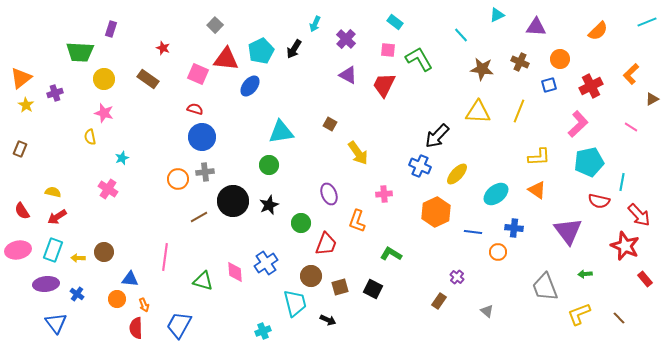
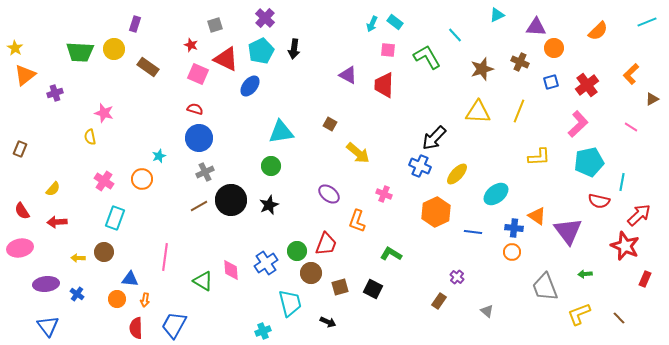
cyan arrow at (315, 24): moved 57 px right
gray square at (215, 25): rotated 28 degrees clockwise
purple rectangle at (111, 29): moved 24 px right, 5 px up
cyan line at (461, 35): moved 6 px left
purple cross at (346, 39): moved 81 px left, 21 px up
red star at (163, 48): moved 28 px right, 3 px up
black arrow at (294, 49): rotated 24 degrees counterclockwise
red triangle at (226, 59): rotated 20 degrees clockwise
green L-shape at (419, 59): moved 8 px right, 2 px up
orange circle at (560, 59): moved 6 px left, 11 px up
brown star at (482, 69): rotated 25 degrees counterclockwise
orange triangle at (21, 78): moved 4 px right, 3 px up
yellow circle at (104, 79): moved 10 px right, 30 px up
brown rectangle at (148, 79): moved 12 px up
red trapezoid at (384, 85): rotated 24 degrees counterclockwise
blue square at (549, 85): moved 2 px right, 3 px up
red cross at (591, 86): moved 4 px left, 1 px up; rotated 10 degrees counterclockwise
yellow star at (26, 105): moved 11 px left, 57 px up
black arrow at (437, 136): moved 3 px left, 2 px down
blue circle at (202, 137): moved 3 px left, 1 px down
yellow arrow at (358, 153): rotated 15 degrees counterclockwise
cyan star at (122, 158): moved 37 px right, 2 px up
green circle at (269, 165): moved 2 px right, 1 px down
gray cross at (205, 172): rotated 18 degrees counterclockwise
orange circle at (178, 179): moved 36 px left
pink cross at (108, 189): moved 4 px left, 8 px up
orange triangle at (537, 190): moved 26 px down
yellow semicircle at (53, 192): moved 3 px up; rotated 119 degrees clockwise
purple ellipse at (329, 194): rotated 30 degrees counterclockwise
pink cross at (384, 194): rotated 28 degrees clockwise
black circle at (233, 201): moved 2 px left, 1 px up
red arrow at (639, 215): rotated 90 degrees counterclockwise
red arrow at (57, 217): moved 5 px down; rotated 30 degrees clockwise
brown line at (199, 217): moved 11 px up
green circle at (301, 223): moved 4 px left, 28 px down
pink ellipse at (18, 250): moved 2 px right, 2 px up
cyan rectangle at (53, 250): moved 62 px right, 32 px up
orange circle at (498, 252): moved 14 px right
pink diamond at (235, 272): moved 4 px left, 2 px up
brown circle at (311, 276): moved 3 px up
red rectangle at (645, 279): rotated 63 degrees clockwise
green triangle at (203, 281): rotated 15 degrees clockwise
cyan trapezoid at (295, 303): moved 5 px left
orange arrow at (144, 305): moved 1 px right, 5 px up; rotated 32 degrees clockwise
black arrow at (328, 320): moved 2 px down
blue triangle at (56, 323): moved 8 px left, 3 px down
blue trapezoid at (179, 325): moved 5 px left
